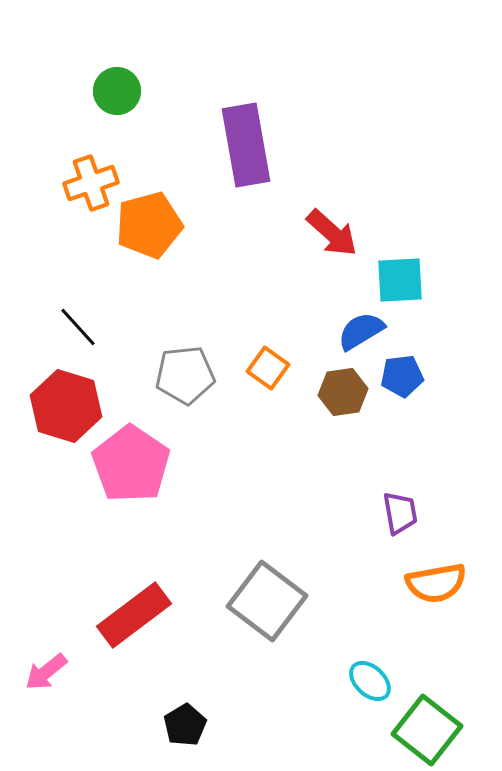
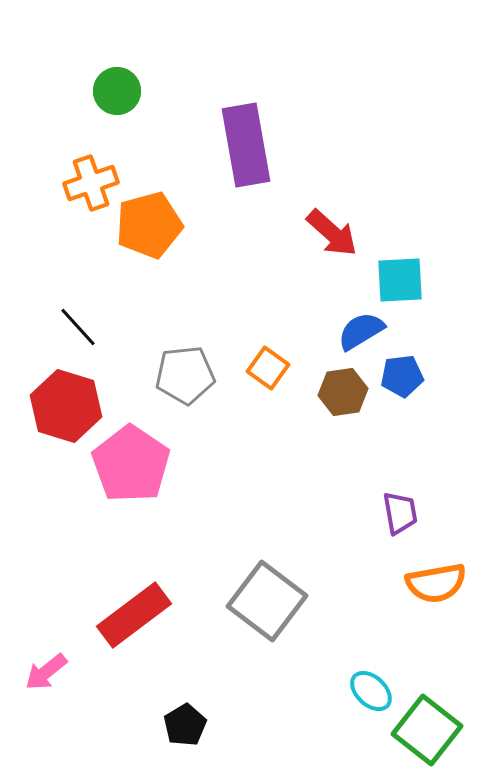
cyan ellipse: moved 1 px right, 10 px down
